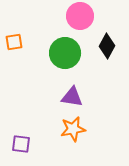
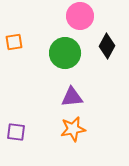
purple triangle: rotated 15 degrees counterclockwise
purple square: moved 5 px left, 12 px up
